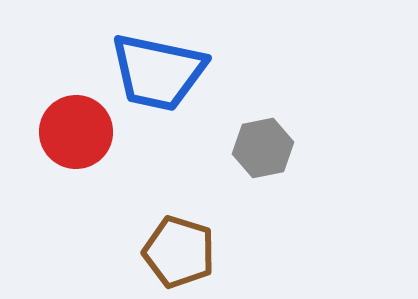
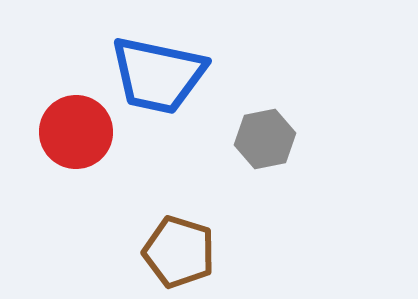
blue trapezoid: moved 3 px down
gray hexagon: moved 2 px right, 9 px up
